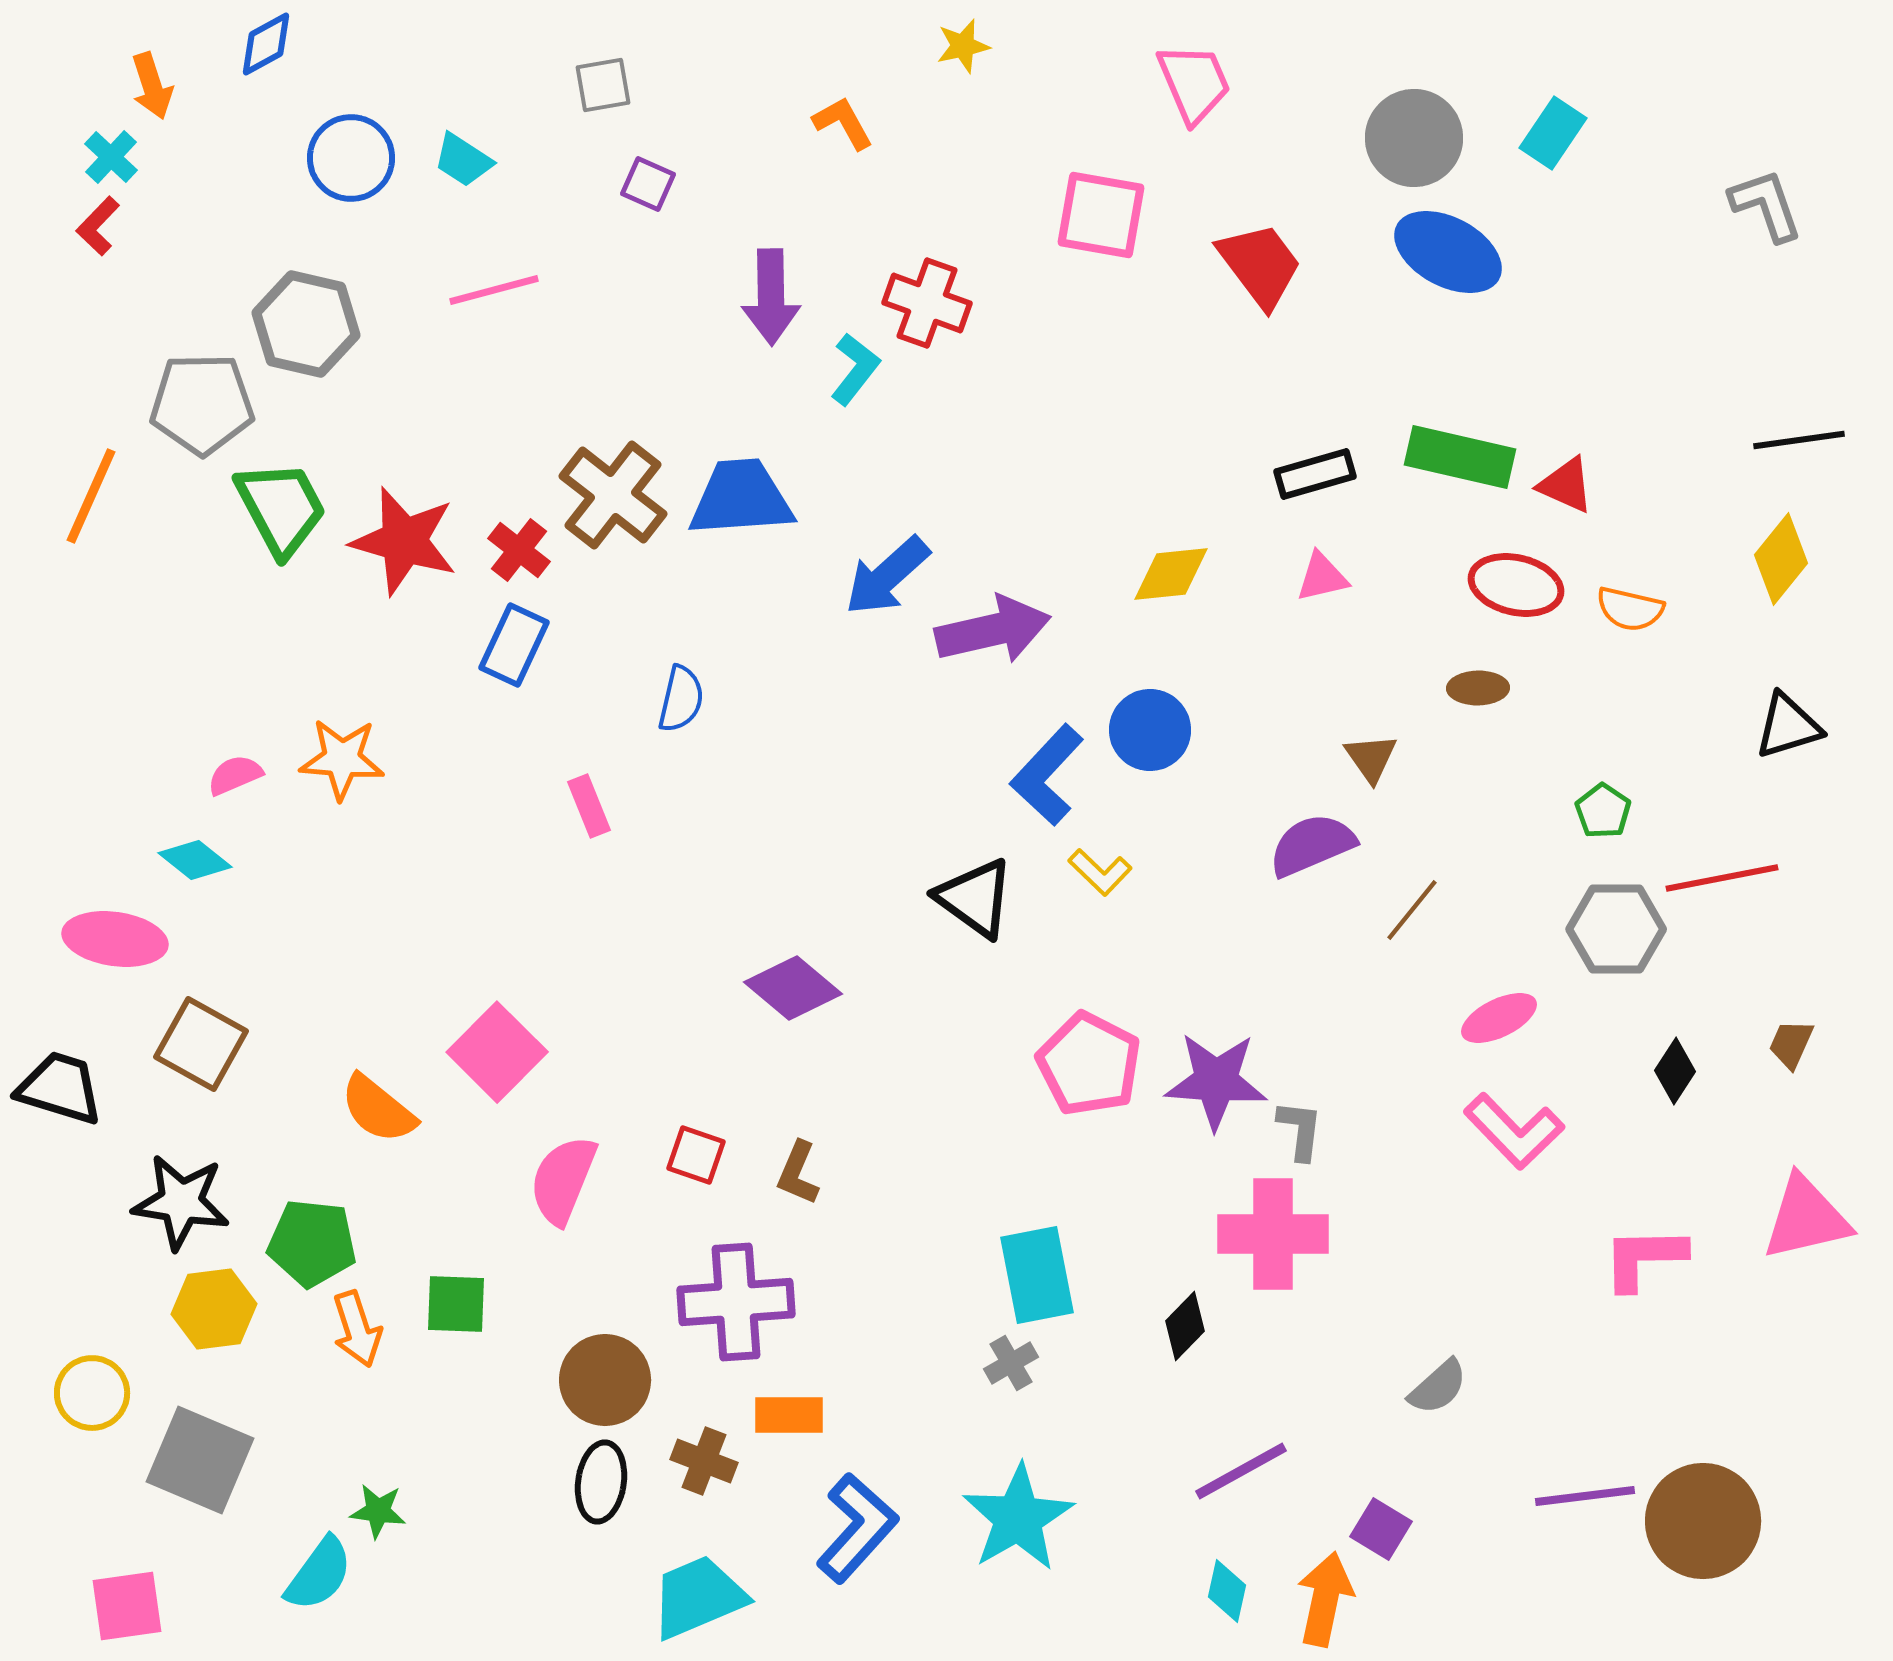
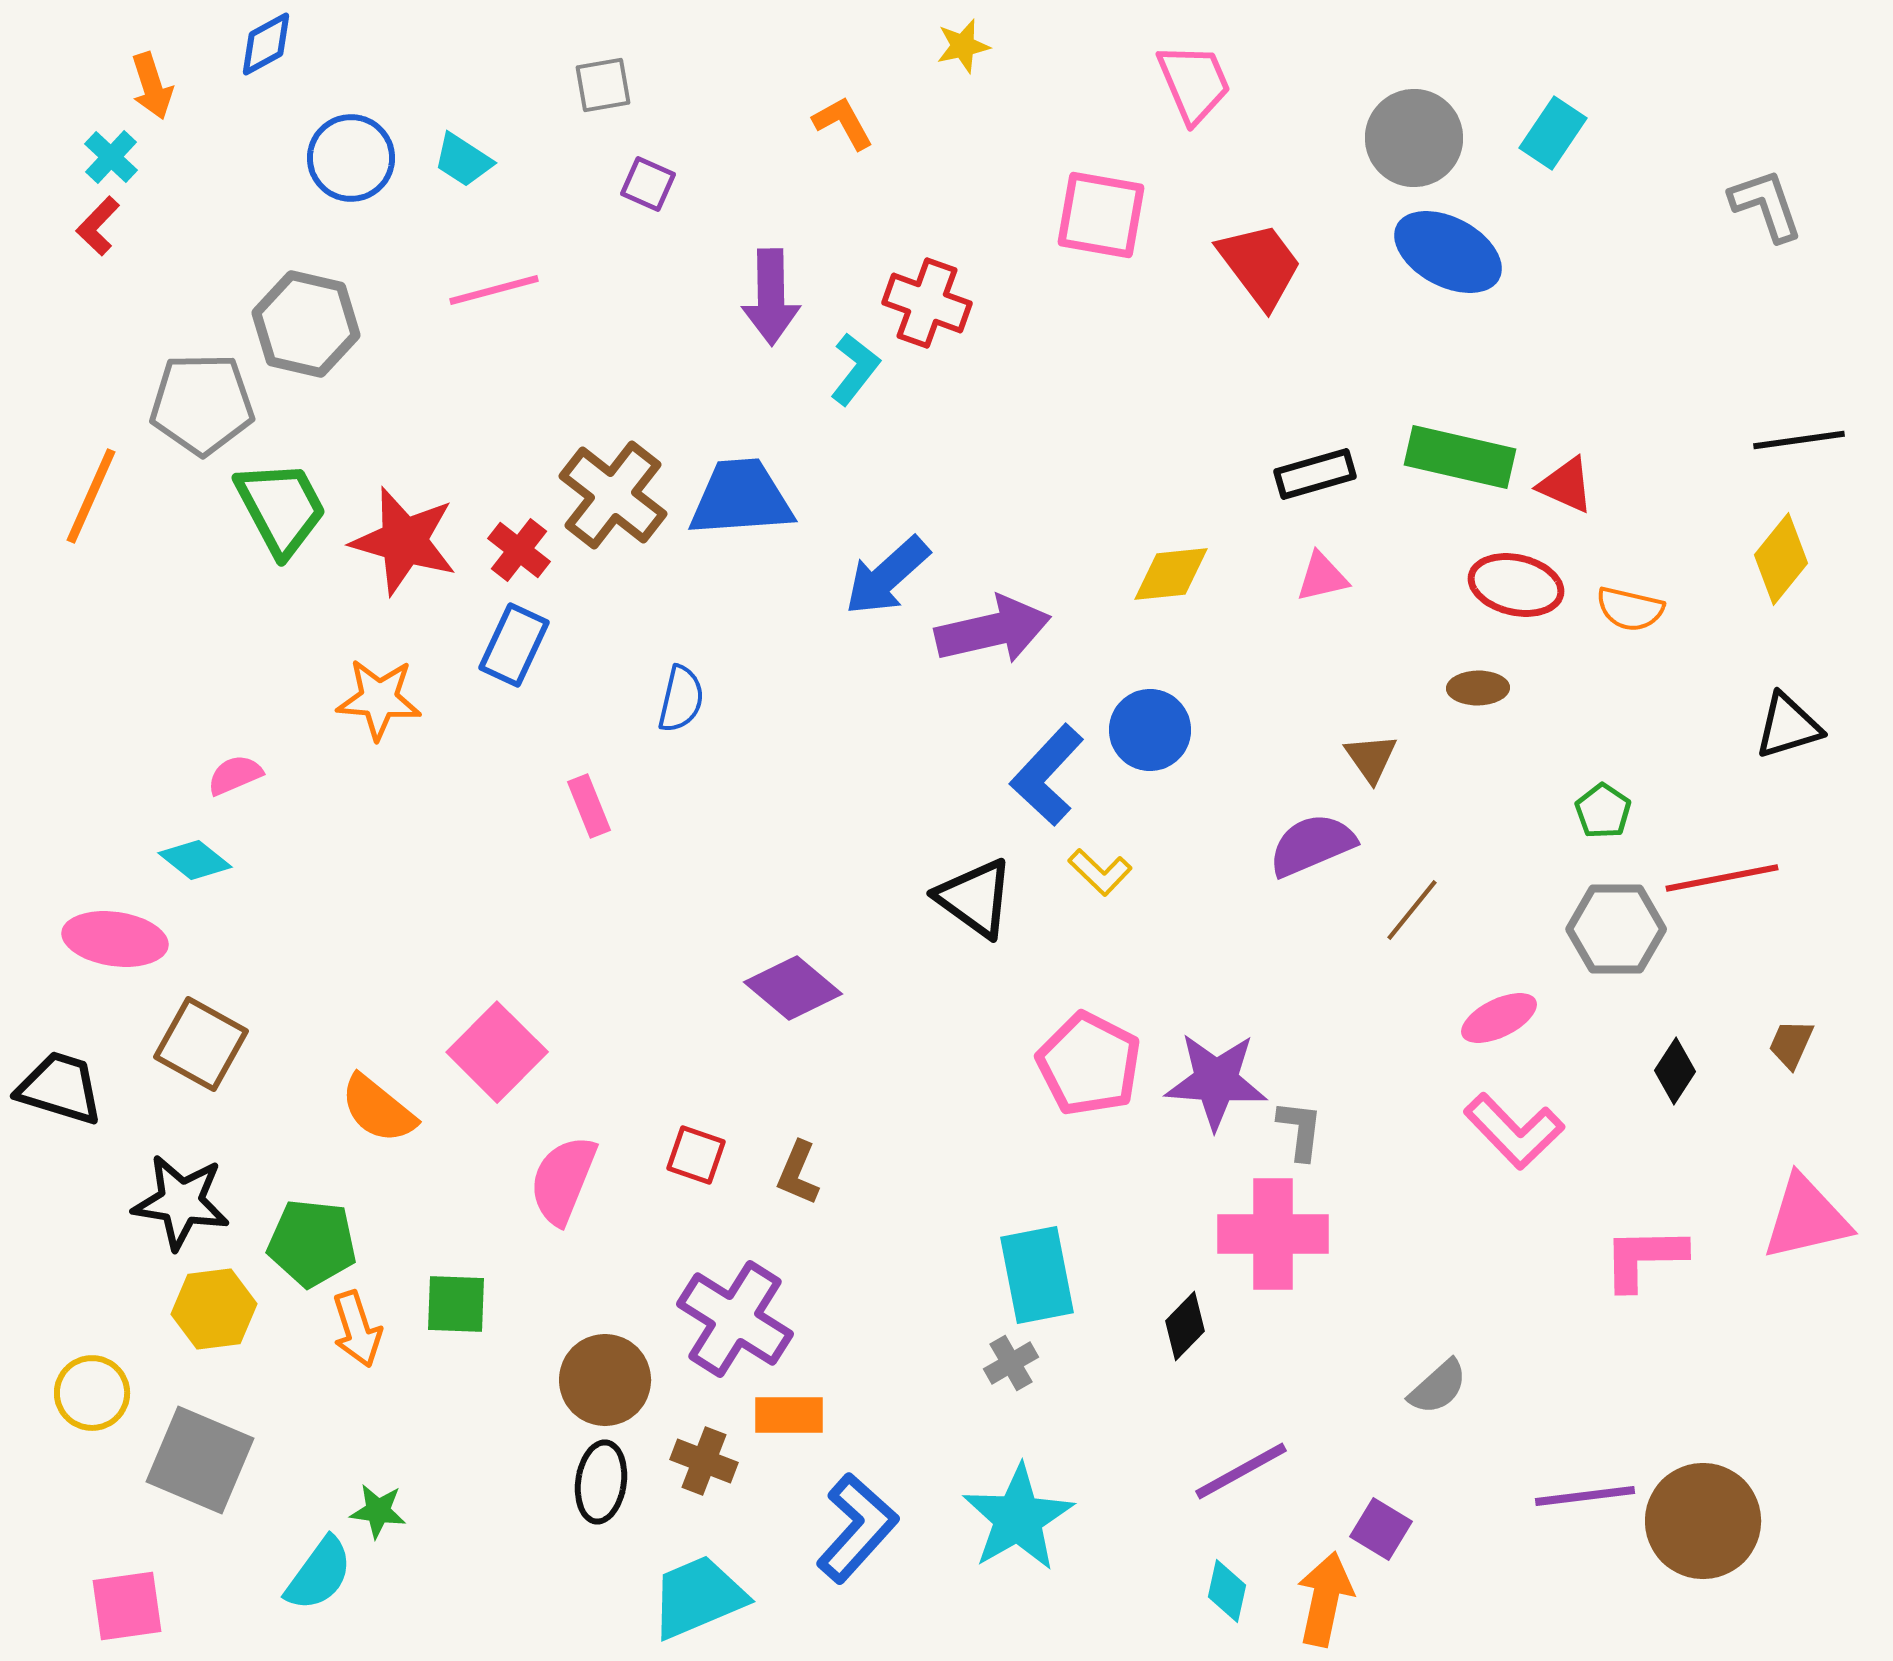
orange star at (342, 759): moved 37 px right, 60 px up
purple cross at (736, 1302): moved 1 px left, 17 px down; rotated 36 degrees clockwise
